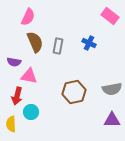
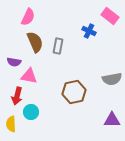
blue cross: moved 12 px up
gray semicircle: moved 10 px up
